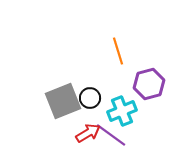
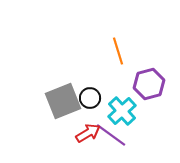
cyan cross: rotated 20 degrees counterclockwise
